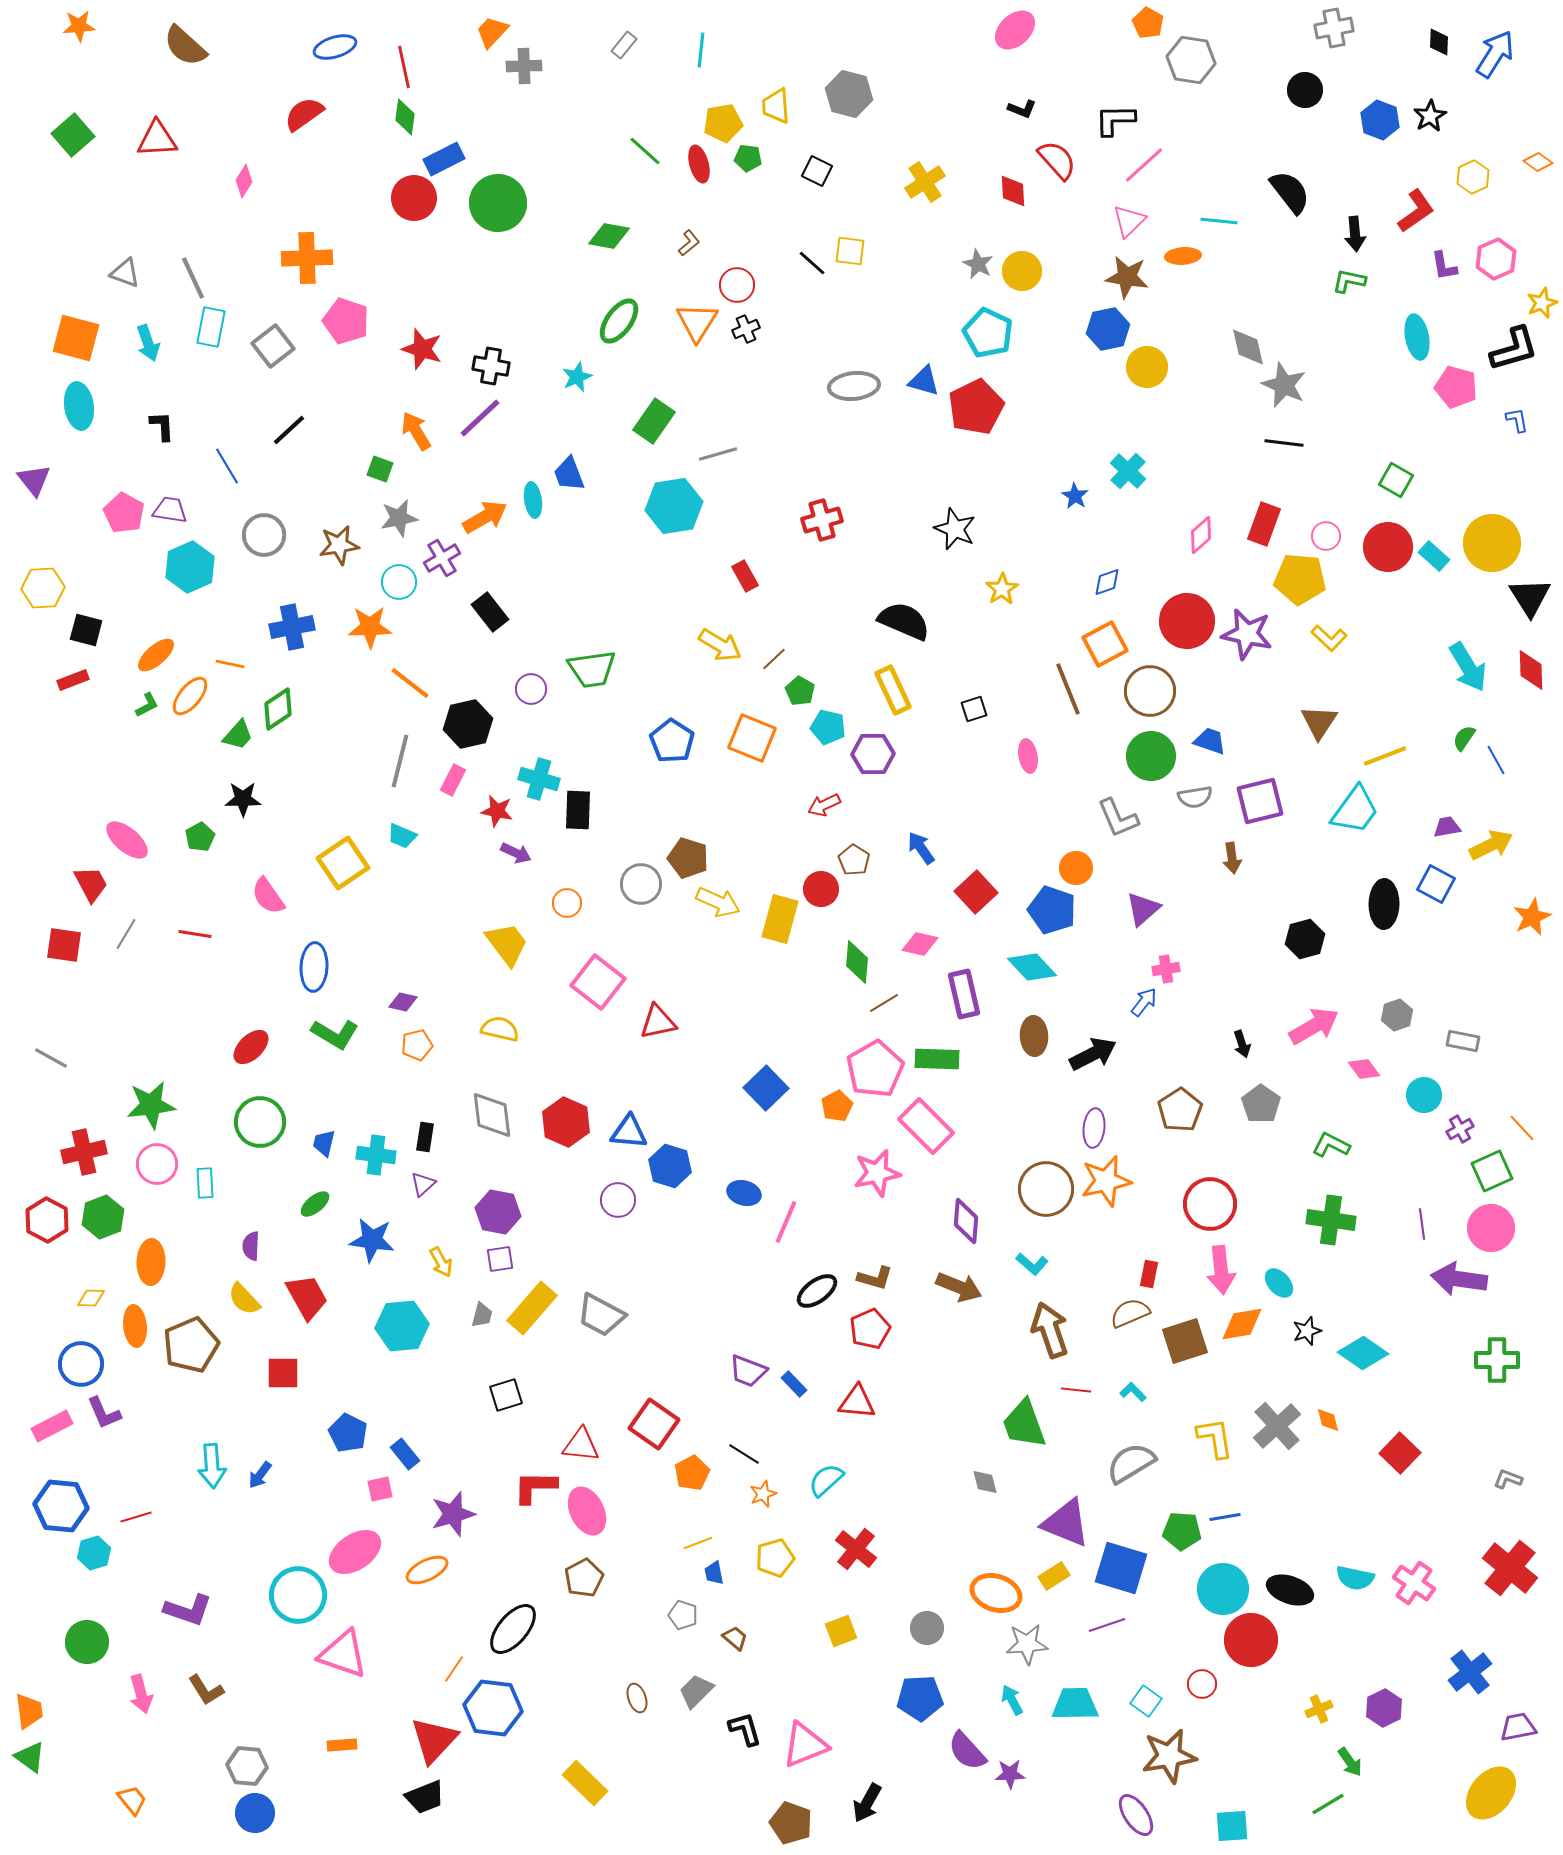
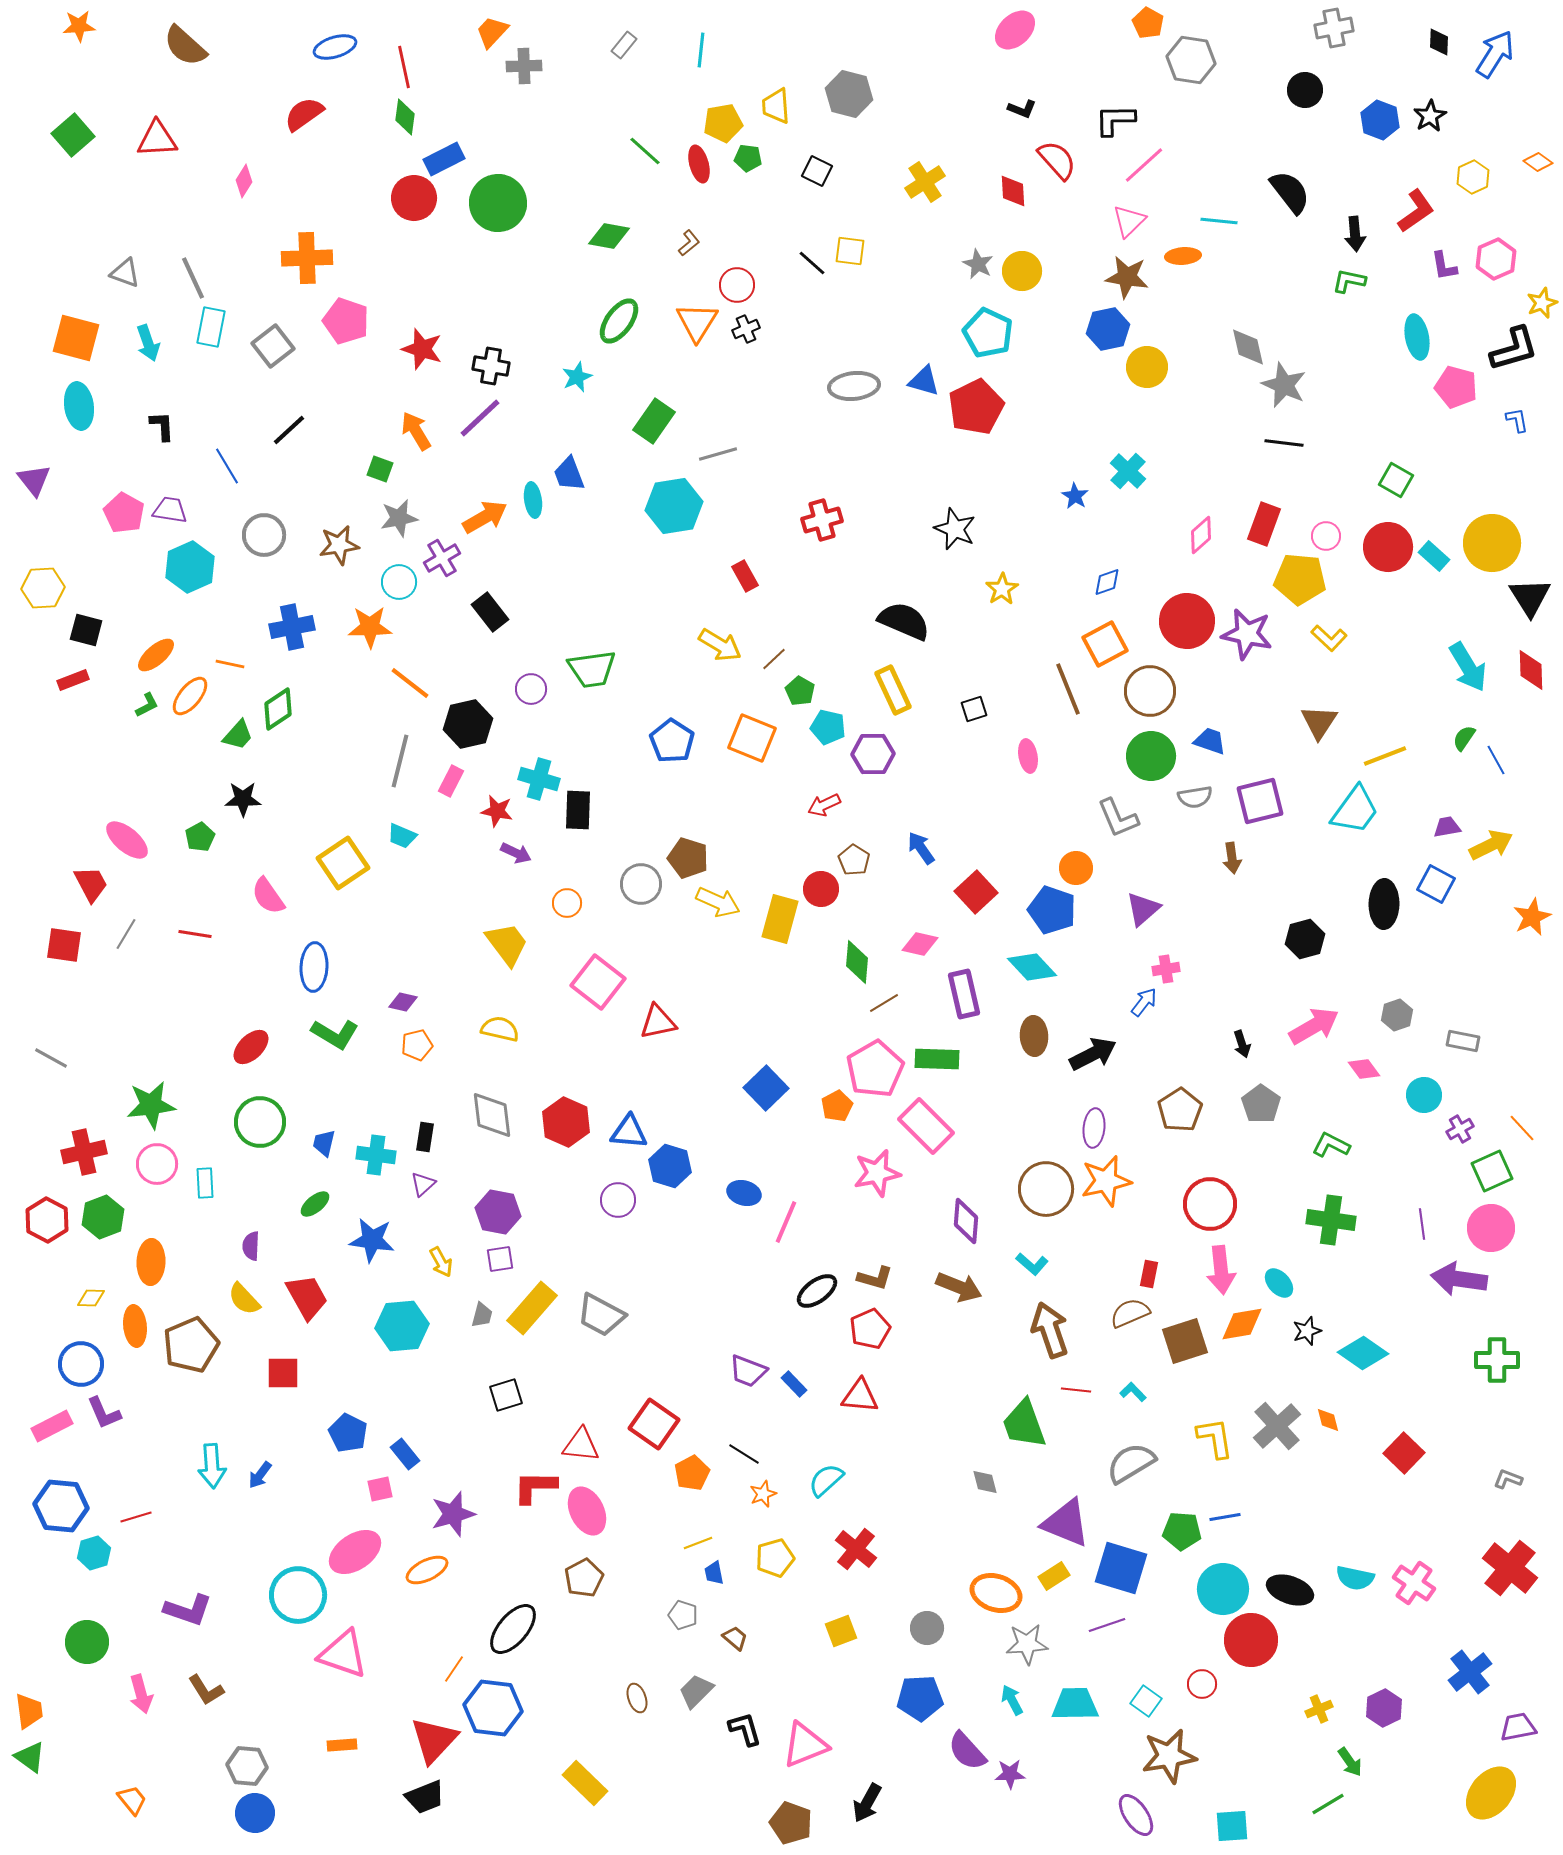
pink rectangle at (453, 780): moved 2 px left, 1 px down
red triangle at (857, 1402): moved 3 px right, 6 px up
red square at (1400, 1453): moved 4 px right
